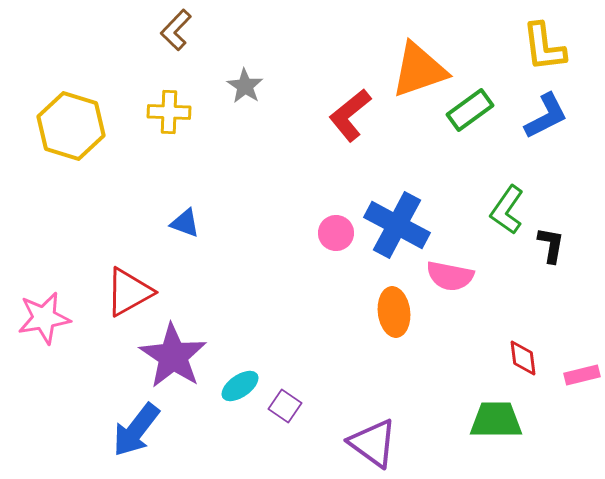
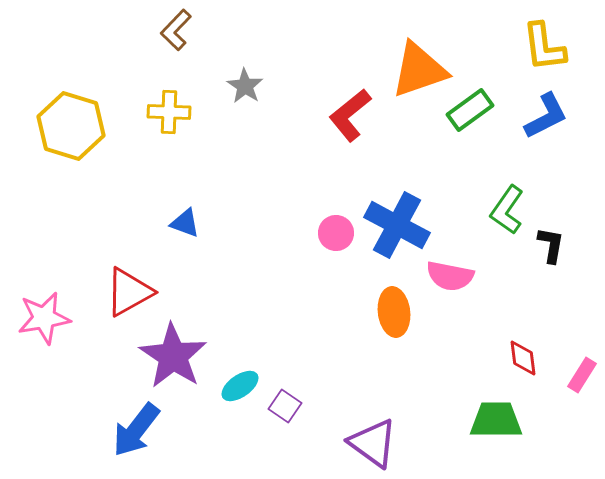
pink rectangle: rotated 44 degrees counterclockwise
